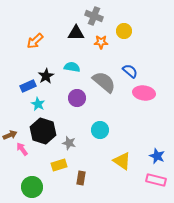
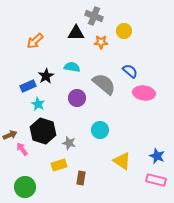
gray semicircle: moved 2 px down
green circle: moved 7 px left
